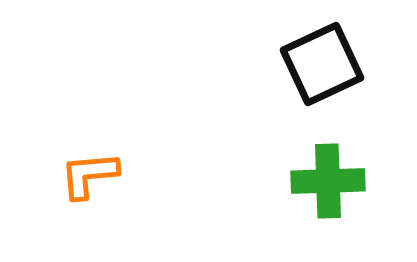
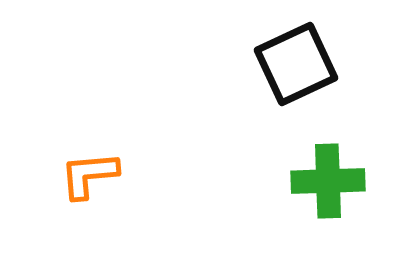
black square: moved 26 px left
